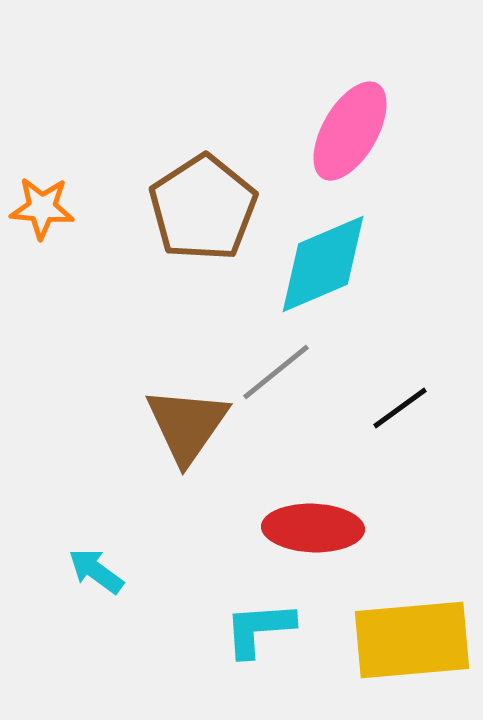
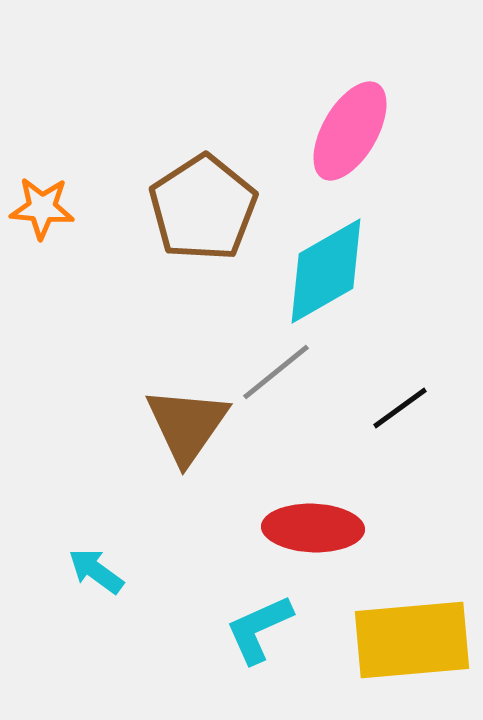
cyan diamond: moved 3 px right, 7 px down; rotated 7 degrees counterclockwise
cyan L-shape: rotated 20 degrees counterclockwise
